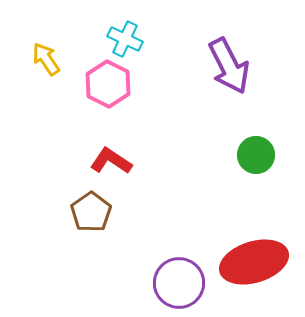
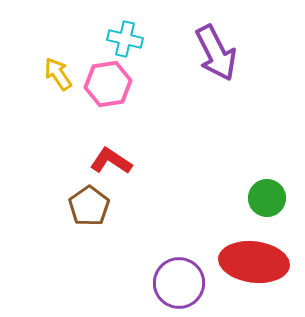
cyan cross: rotated 12 degrees counterclockwise
yellow arrow: moved 12 px right, 15 px down
purple arrow: moved 13 px left, 13 px up
pink hexagon: rotated 24 degrees clockwise
green circle: moved 11 px right, 43 px down
brown pentagon: moved 2 px left, 6 px up
red ellipse: rotated 24 degrees clockwise
